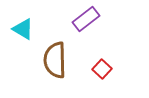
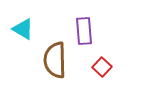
purple rectangle: moved 2 px left, 12 px down; rotated 56 degrees counterclockwise
red square: moved 2 px up
